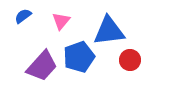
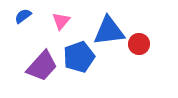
red circle: moved 9 px right, 16 px up
